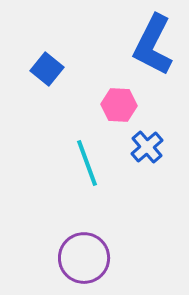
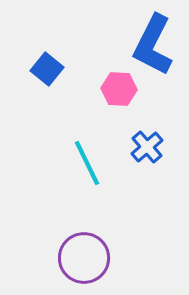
pink hexagon: moved 16 px up
cyan line: rotated 6 degrees counterclockwise
